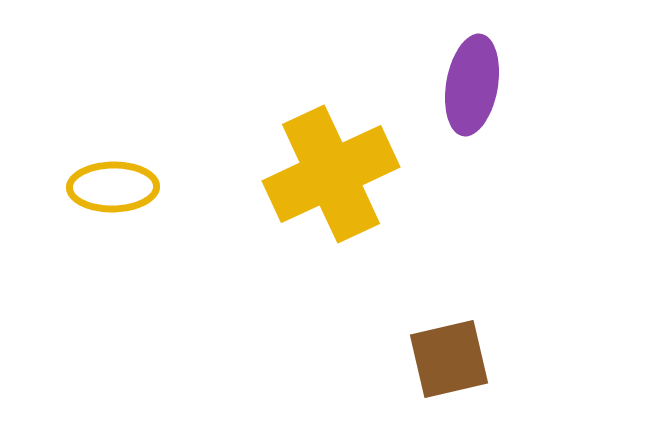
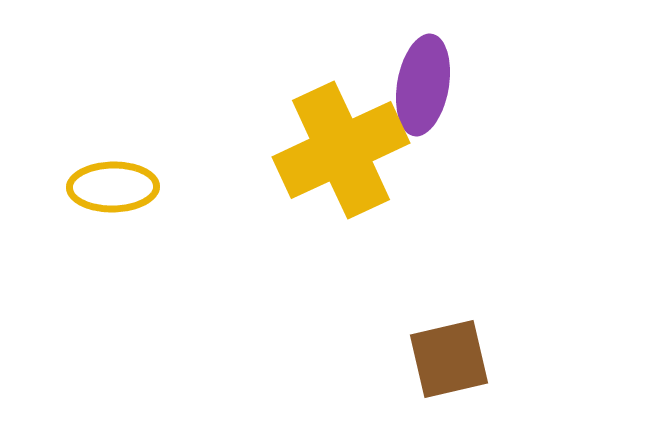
purple ellipse: moved 49 px left
yellow cross: moved 10 px right, 24 px up
